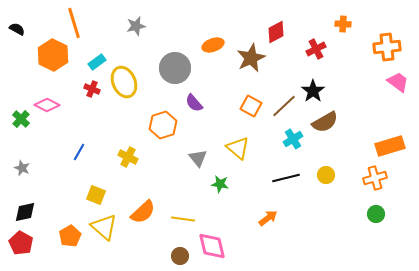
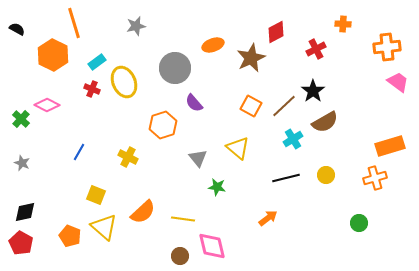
gray star at (22, 168): moved 5 px up
green star at (220, 184): moved 3 px left, 3 px down
green circle at (376, 214): moved 17 px left, 9 px down
orange pentagon at (70, 236): rotated 20 degrees counterclockwise
